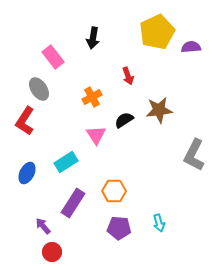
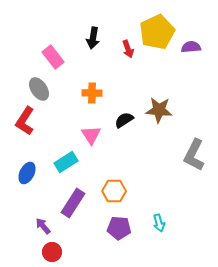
red arrow: moved 27 px up
orange cross: moved 4 px up; rotated 30 degrees clockwise
brown star: rotated 12 degrees clockwise
pink triangle: moved 5 px left
